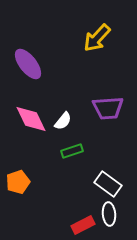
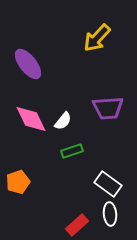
white ellipse: moved 1 px right
red rectangle: moved 6 px left; rotated 15 degrees counterclockwise
